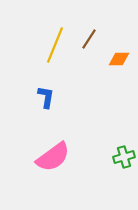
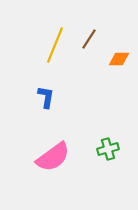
green cross: moved 16 px left, 8 px up
